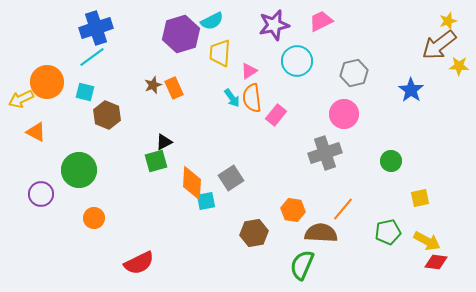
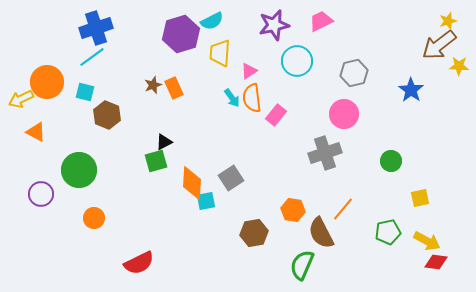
brown semicircle at (321, 233): rotated 120 degrees counterclockwise
